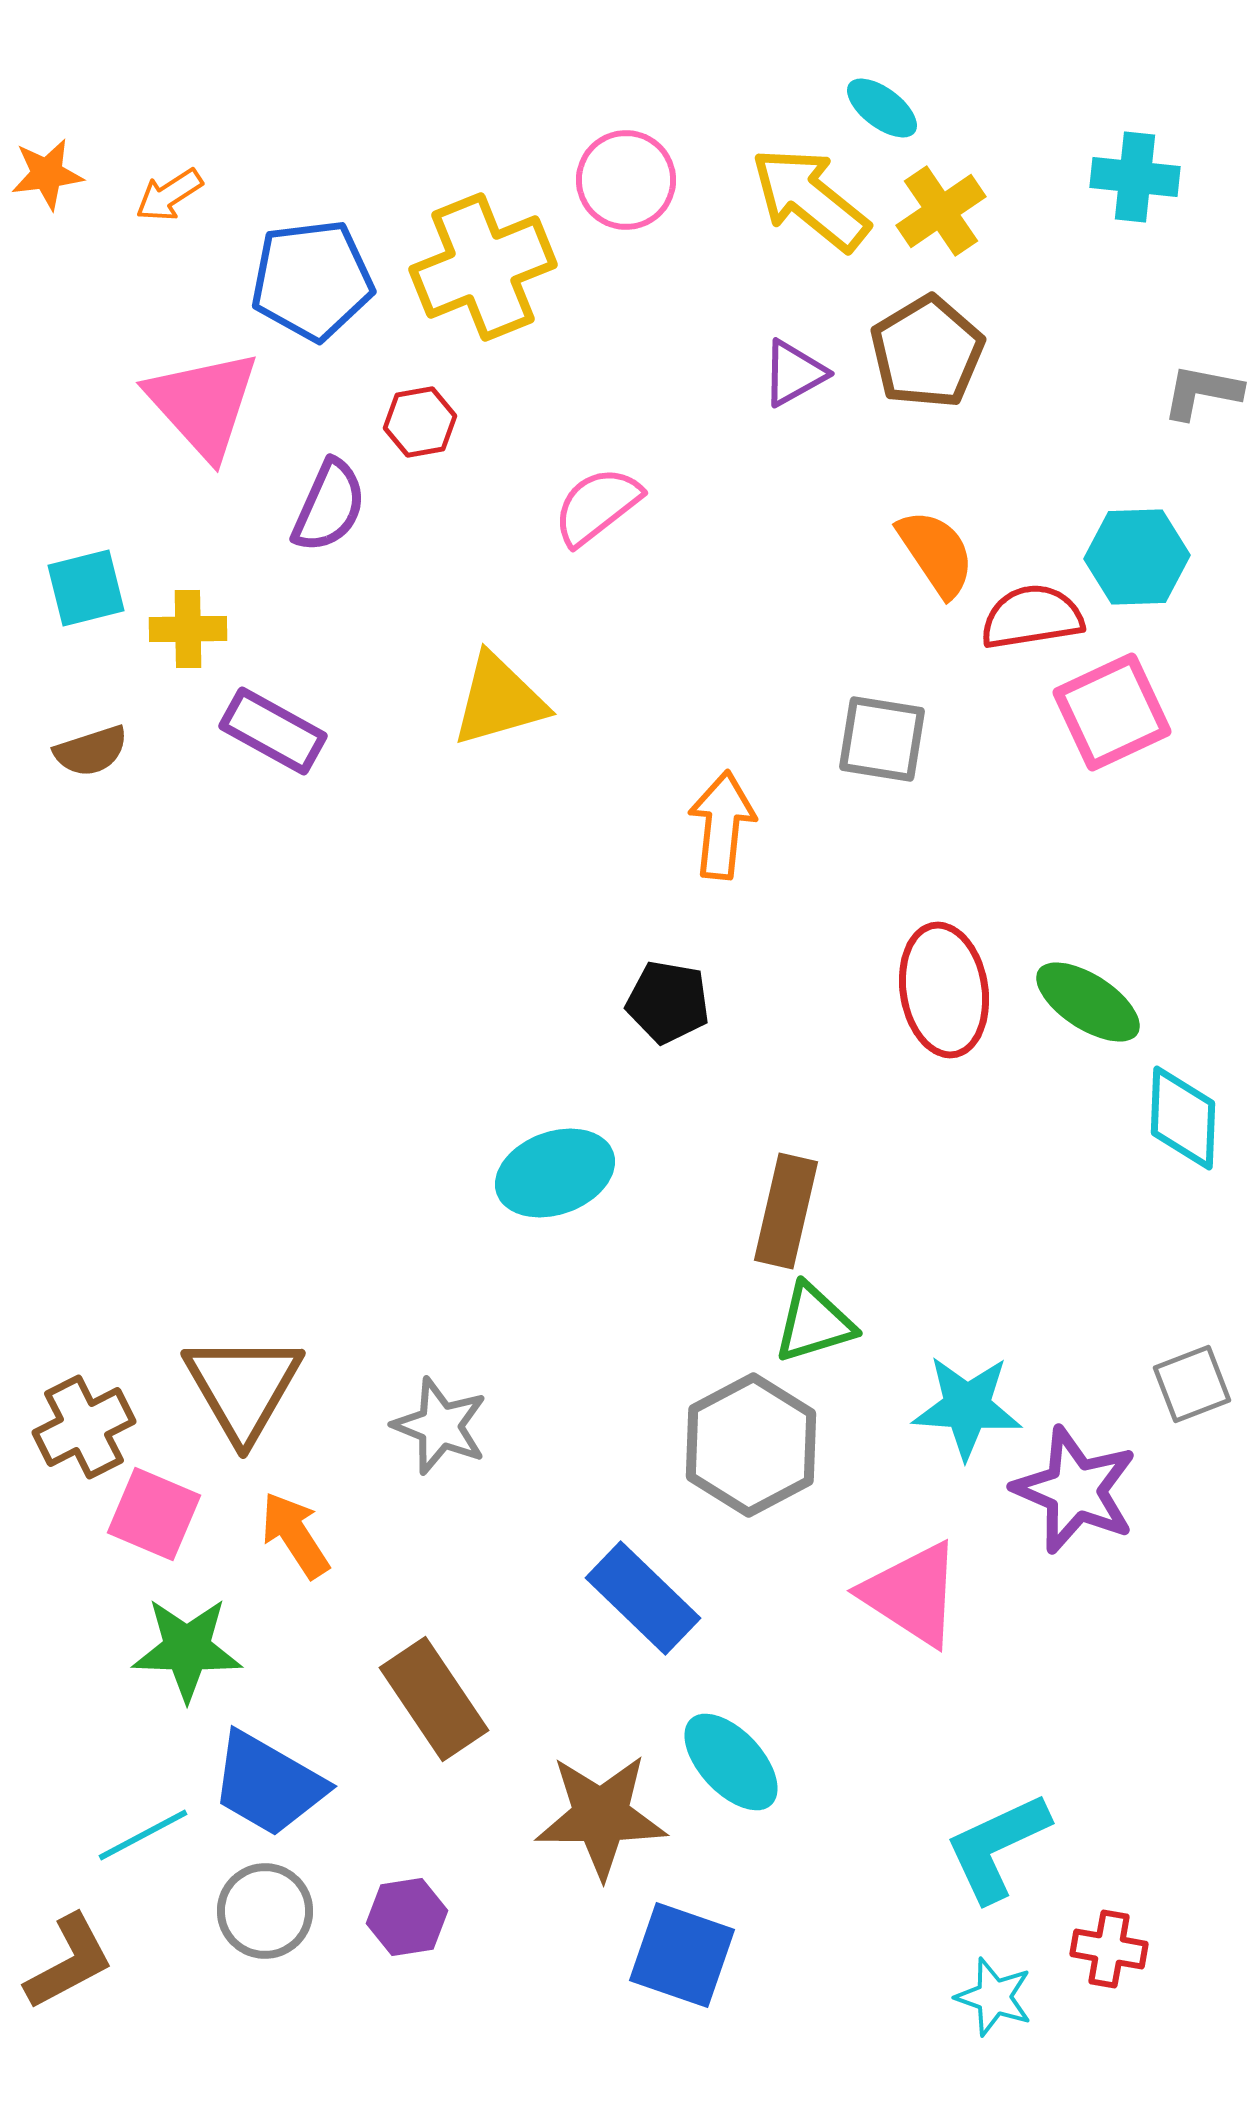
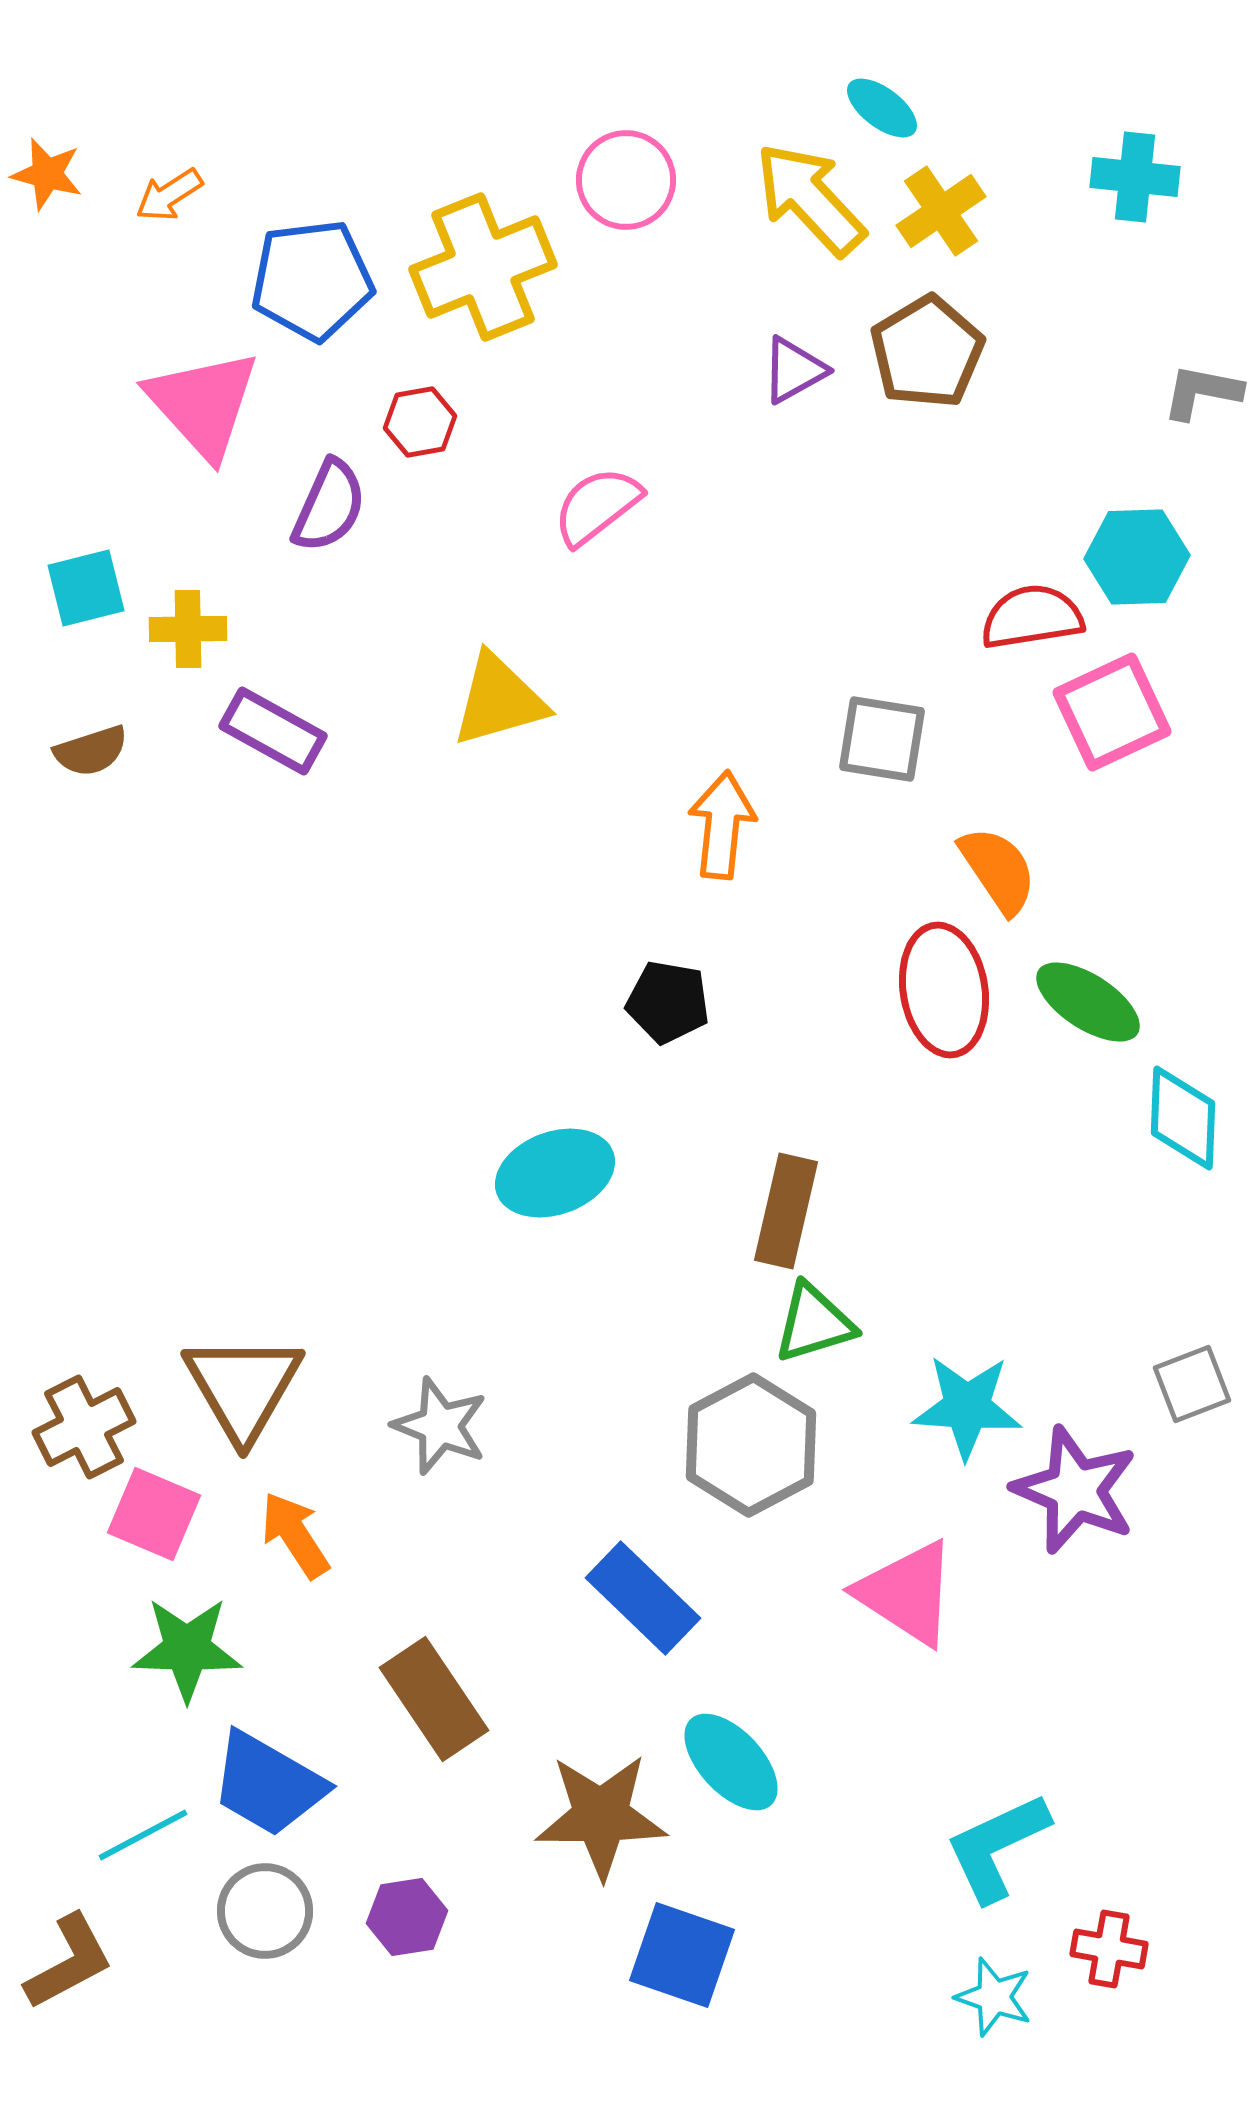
orange star at (47, 174): rotated 22 degrees clockwise
yellow arrow at (810, 199): rotated 8 degrees clockwise
purple triangle at (794, 373): moved 3 px up
orange semicircle at (936, 553): moved 62 px right, 317 px down
pink triangle at (912, 1594): moved 5 px left, 1 px up
